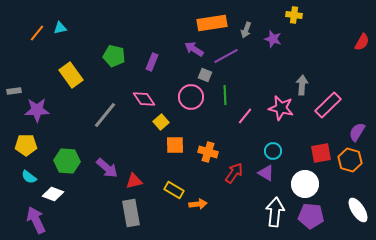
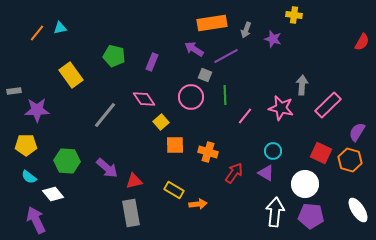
red square at (321, 153): rotated 35 degrees clockwise
white diamond at (53, 194): rotated 30 degrees clockwise
